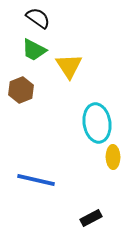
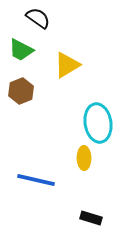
green trapezoid: moved 13 px left
yellow triangle: moved 2 px left, 1 px up; rotated 32 degrees clockwise
brown hexagon: moved 1 px down
cyan ellipse: moved 1 px right
yellow ellipse: moved 29 px left, 1 px down
black rectangle: rotated 45 degrees clockwise
